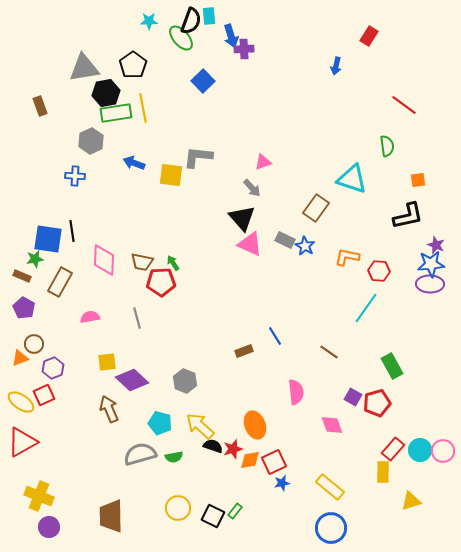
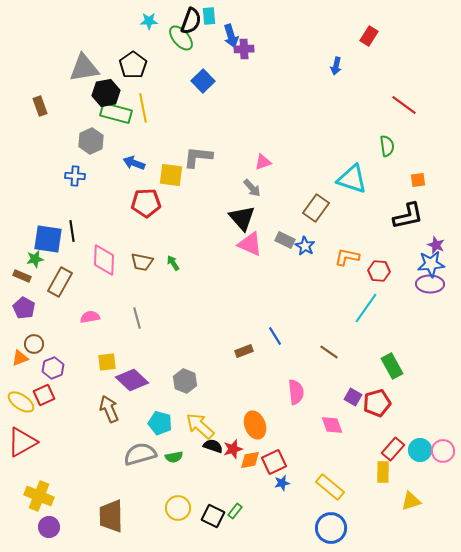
green rectangle at (116, 113): rotated 24 degrees clockwise
red pentagon at (161, 282): moved 15 px left, 79 px up
